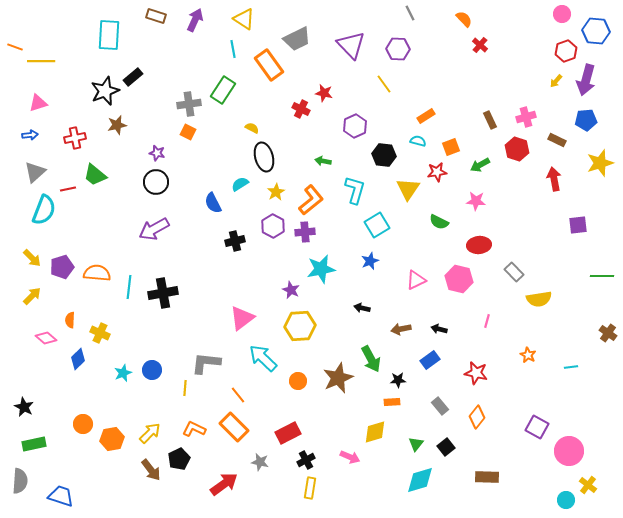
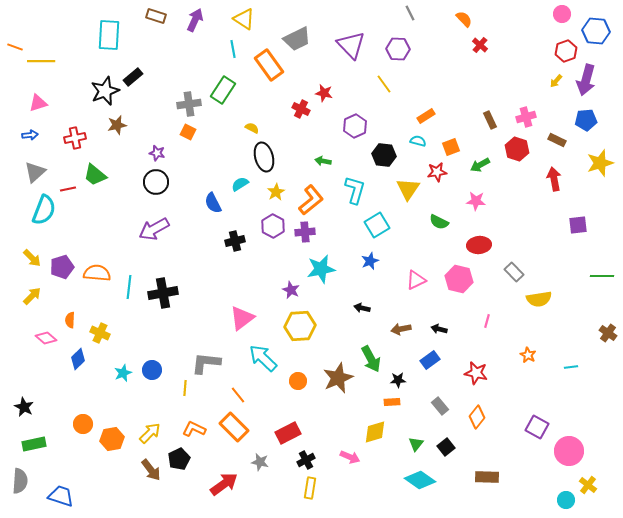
cyan diamond at (420, 480): rotated 52 degrees clockwise
